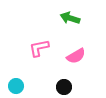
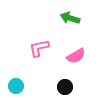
black circle: moved 1 px right
